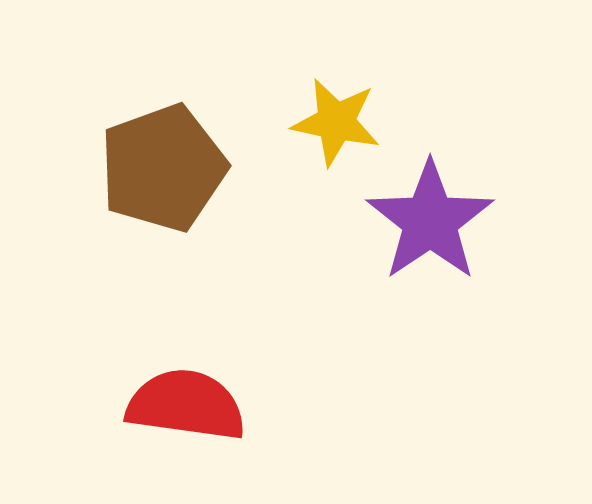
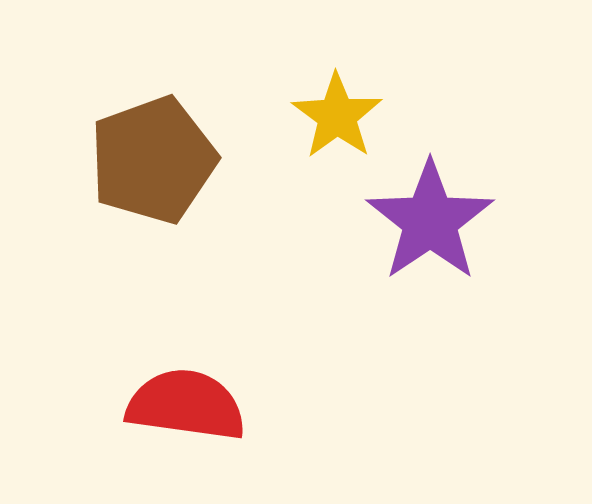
yellow star: moved 1 px right, 6 px up; rotated 24 degrees clockwise
brown pentagon: moved 10 px left, 8 px up
